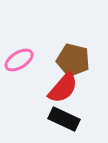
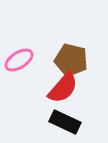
brown pentagon: moved 2 px left
black rectangle: moved 1 px right, 3 px down
